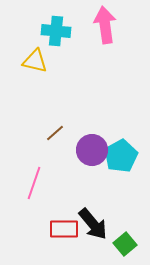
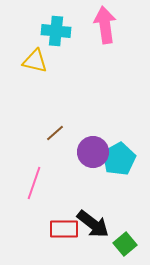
purple circle: moved 1 px right, 2 px down
cyan pentagon: moved 2 px left, 3 px down
black arrow: rotated 12 degrees counterclockwise
